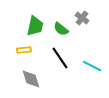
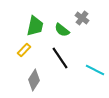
green semicircle: moved 1 px right, 1 px down
yellow rectangle: rotated 40 degrees counterclockwise
cyan line: moved 3 px right, 4 px down
gray diamond: moved 3 px right, 1 px down; rotated 50 degrees clockwise
